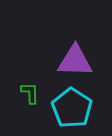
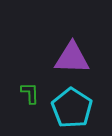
purple triangle: moved 3 px left, 3 px up
